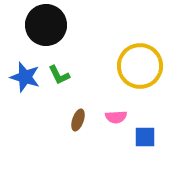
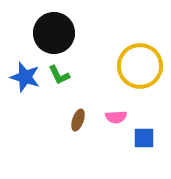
black circle: moved 8 px right, 8 px down
blue square: moved 1 px left, 1 px down
